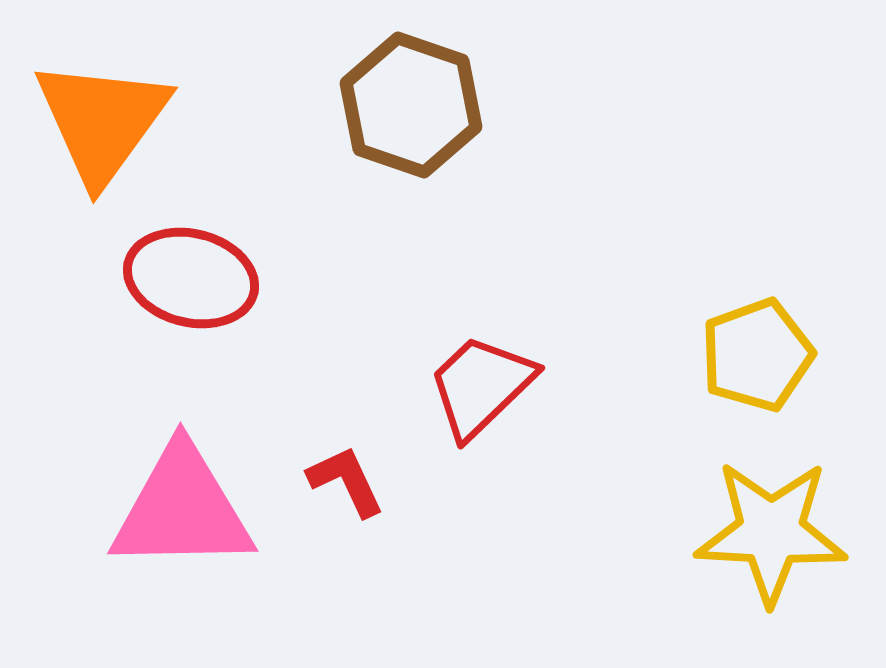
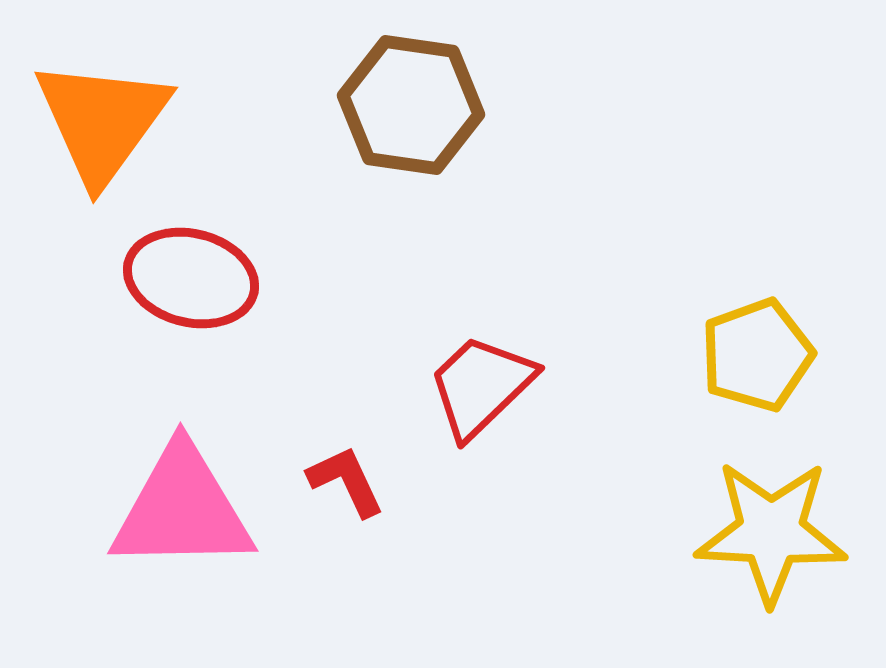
brown hexagon: rotated 11 degrees counterclockwise
